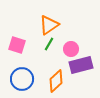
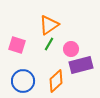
blue circle: moved 1 px right, 2 px down
